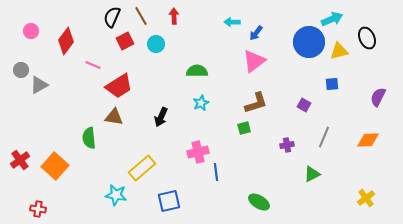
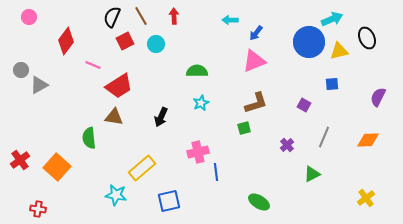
cyan arrow at (232, 22): moved 2 px left, 2 px up
pink circle at (31, 31): moved 2 px left, 14 px up
pink triangle at (254, 61): rotated 15 degrees clockwise
purple cross at (287, 145): rotated 32 degrees counterclockwise
orange square at (55, 166): moved 2 px right, 1 px down
